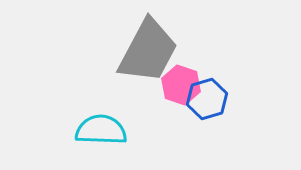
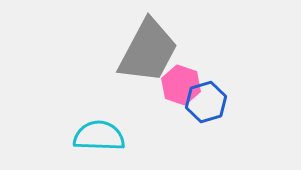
blue hexagon: moved 1 px left, 3 px down
cyan semicircle: moved 2 px left, 6 px down
